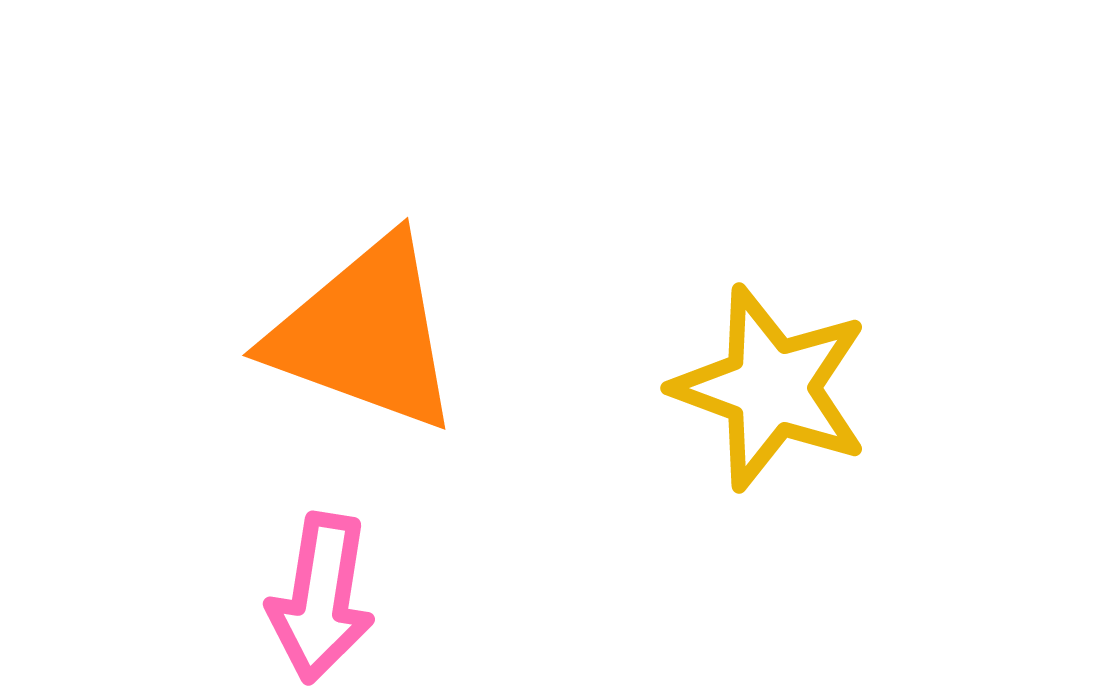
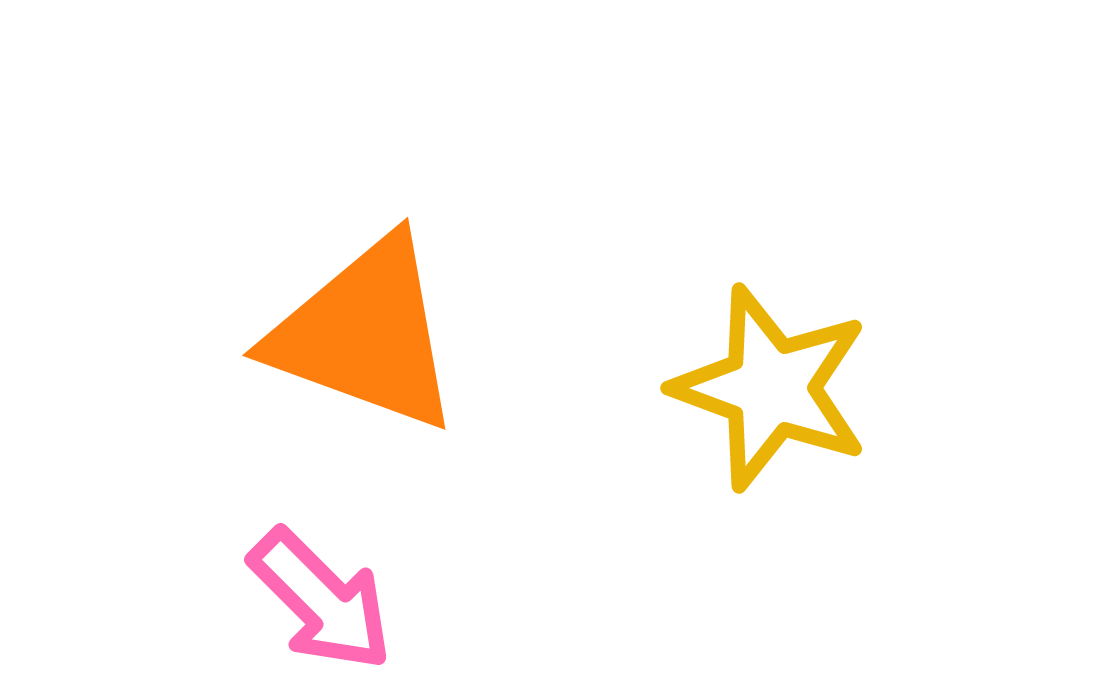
pink arrow: moved 2 px down; rotated 54 degrees counterclockwise
